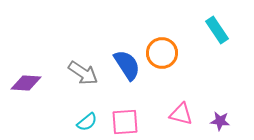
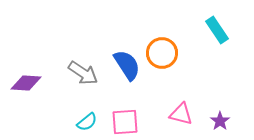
purple star: rotated 30 degrees clockwise
